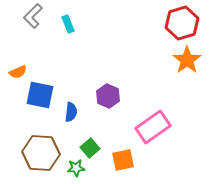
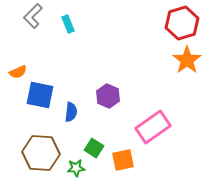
green square: moved 4 px right; rotated 18 degrees counterclockwise
